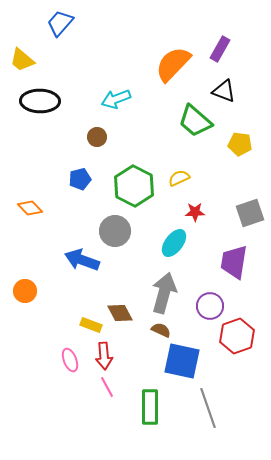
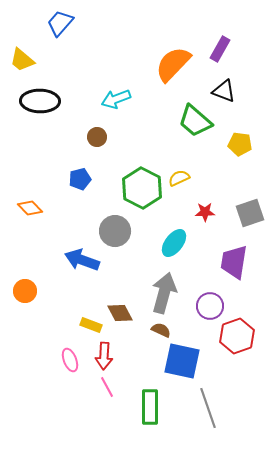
green hexagon: moved 8 px right, 2 px down
red star: moved 10 px right
red arrow: rotated 8 degrees clockwise
